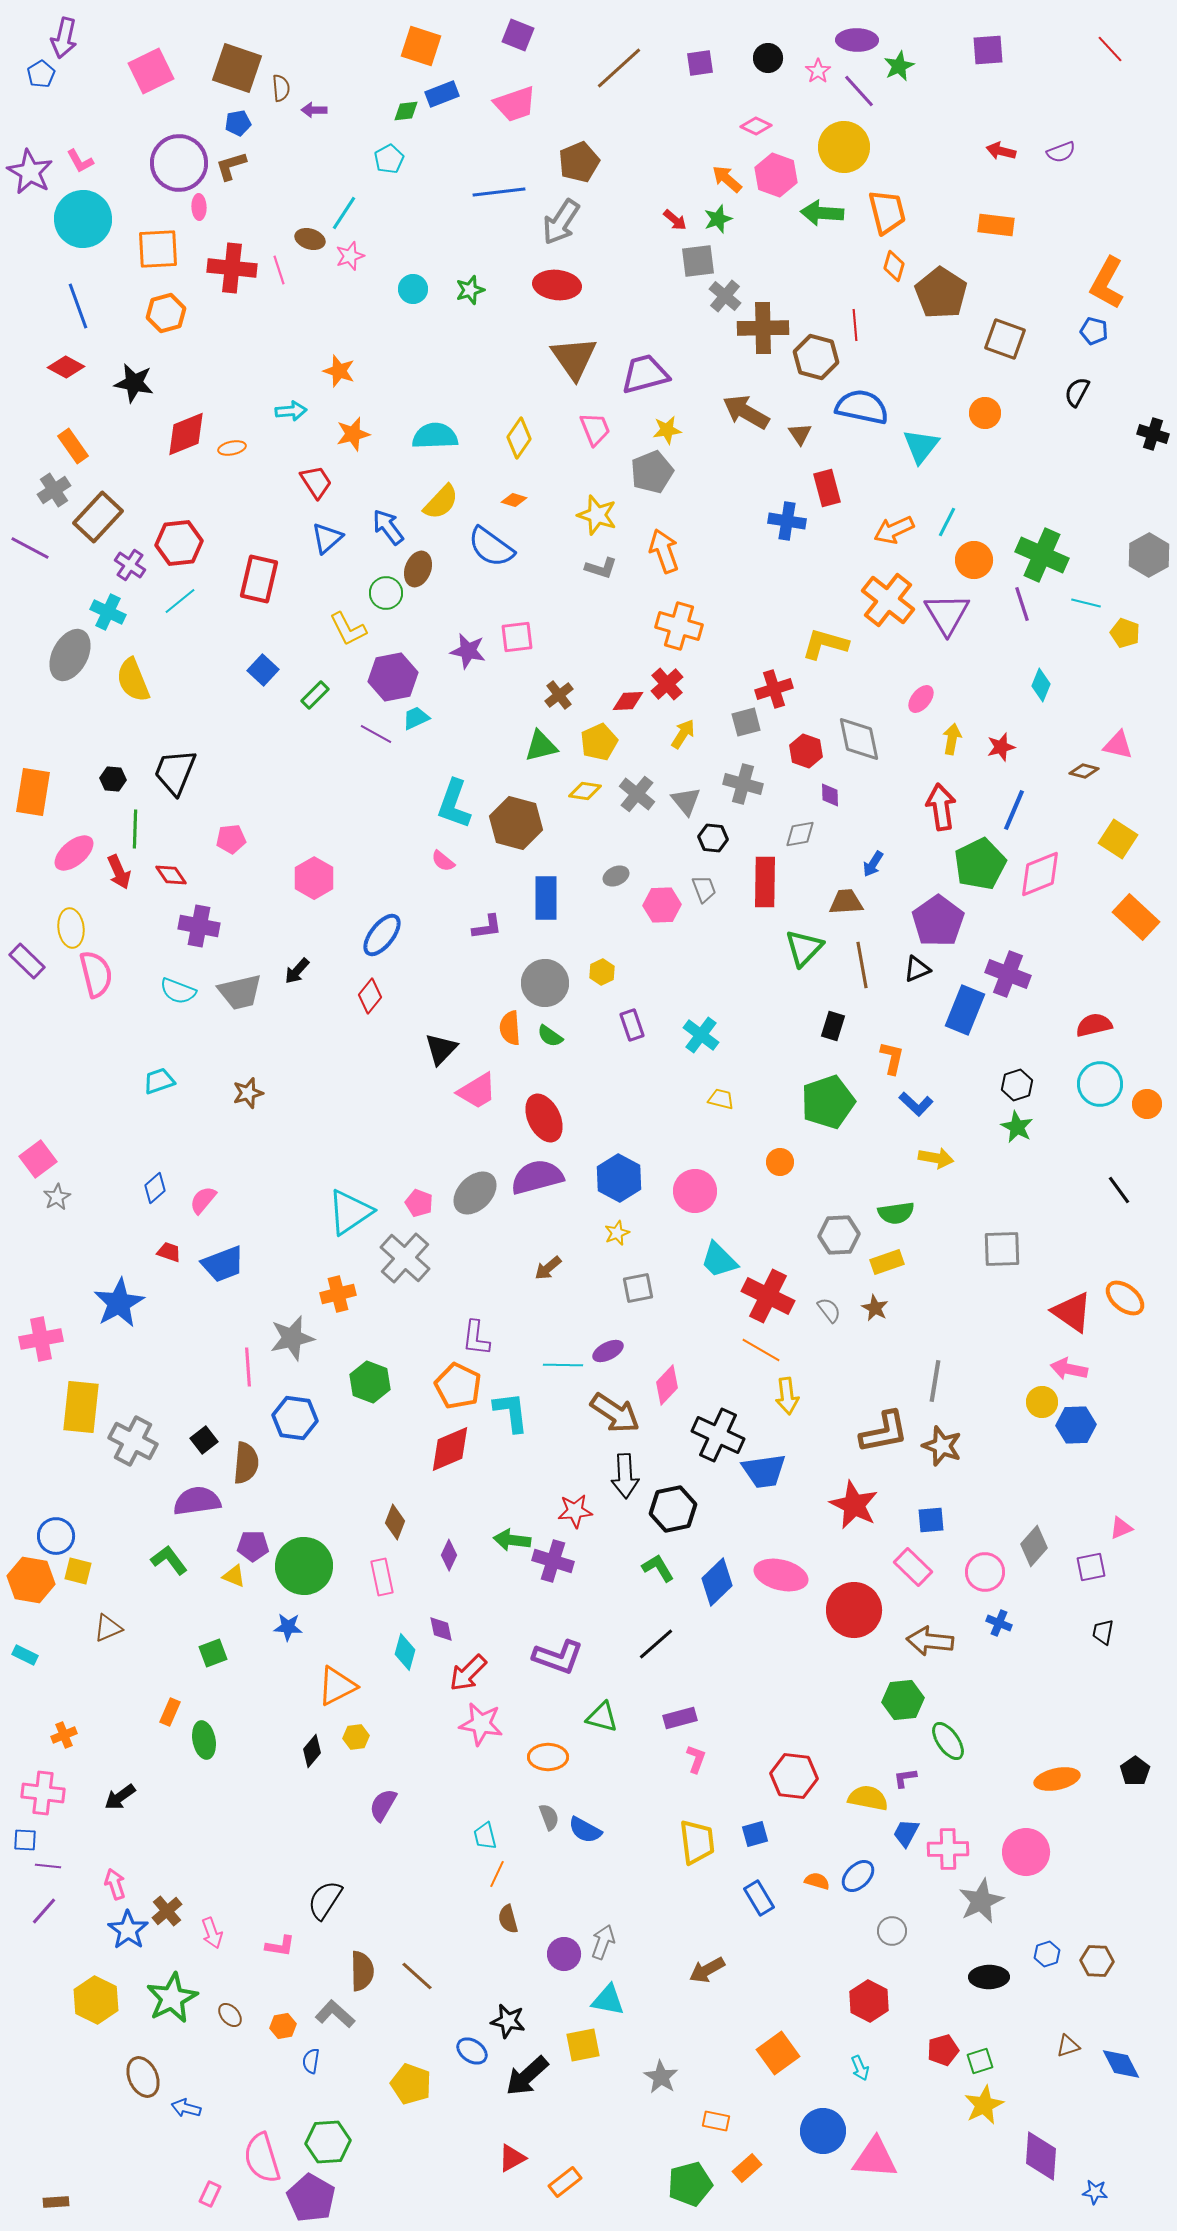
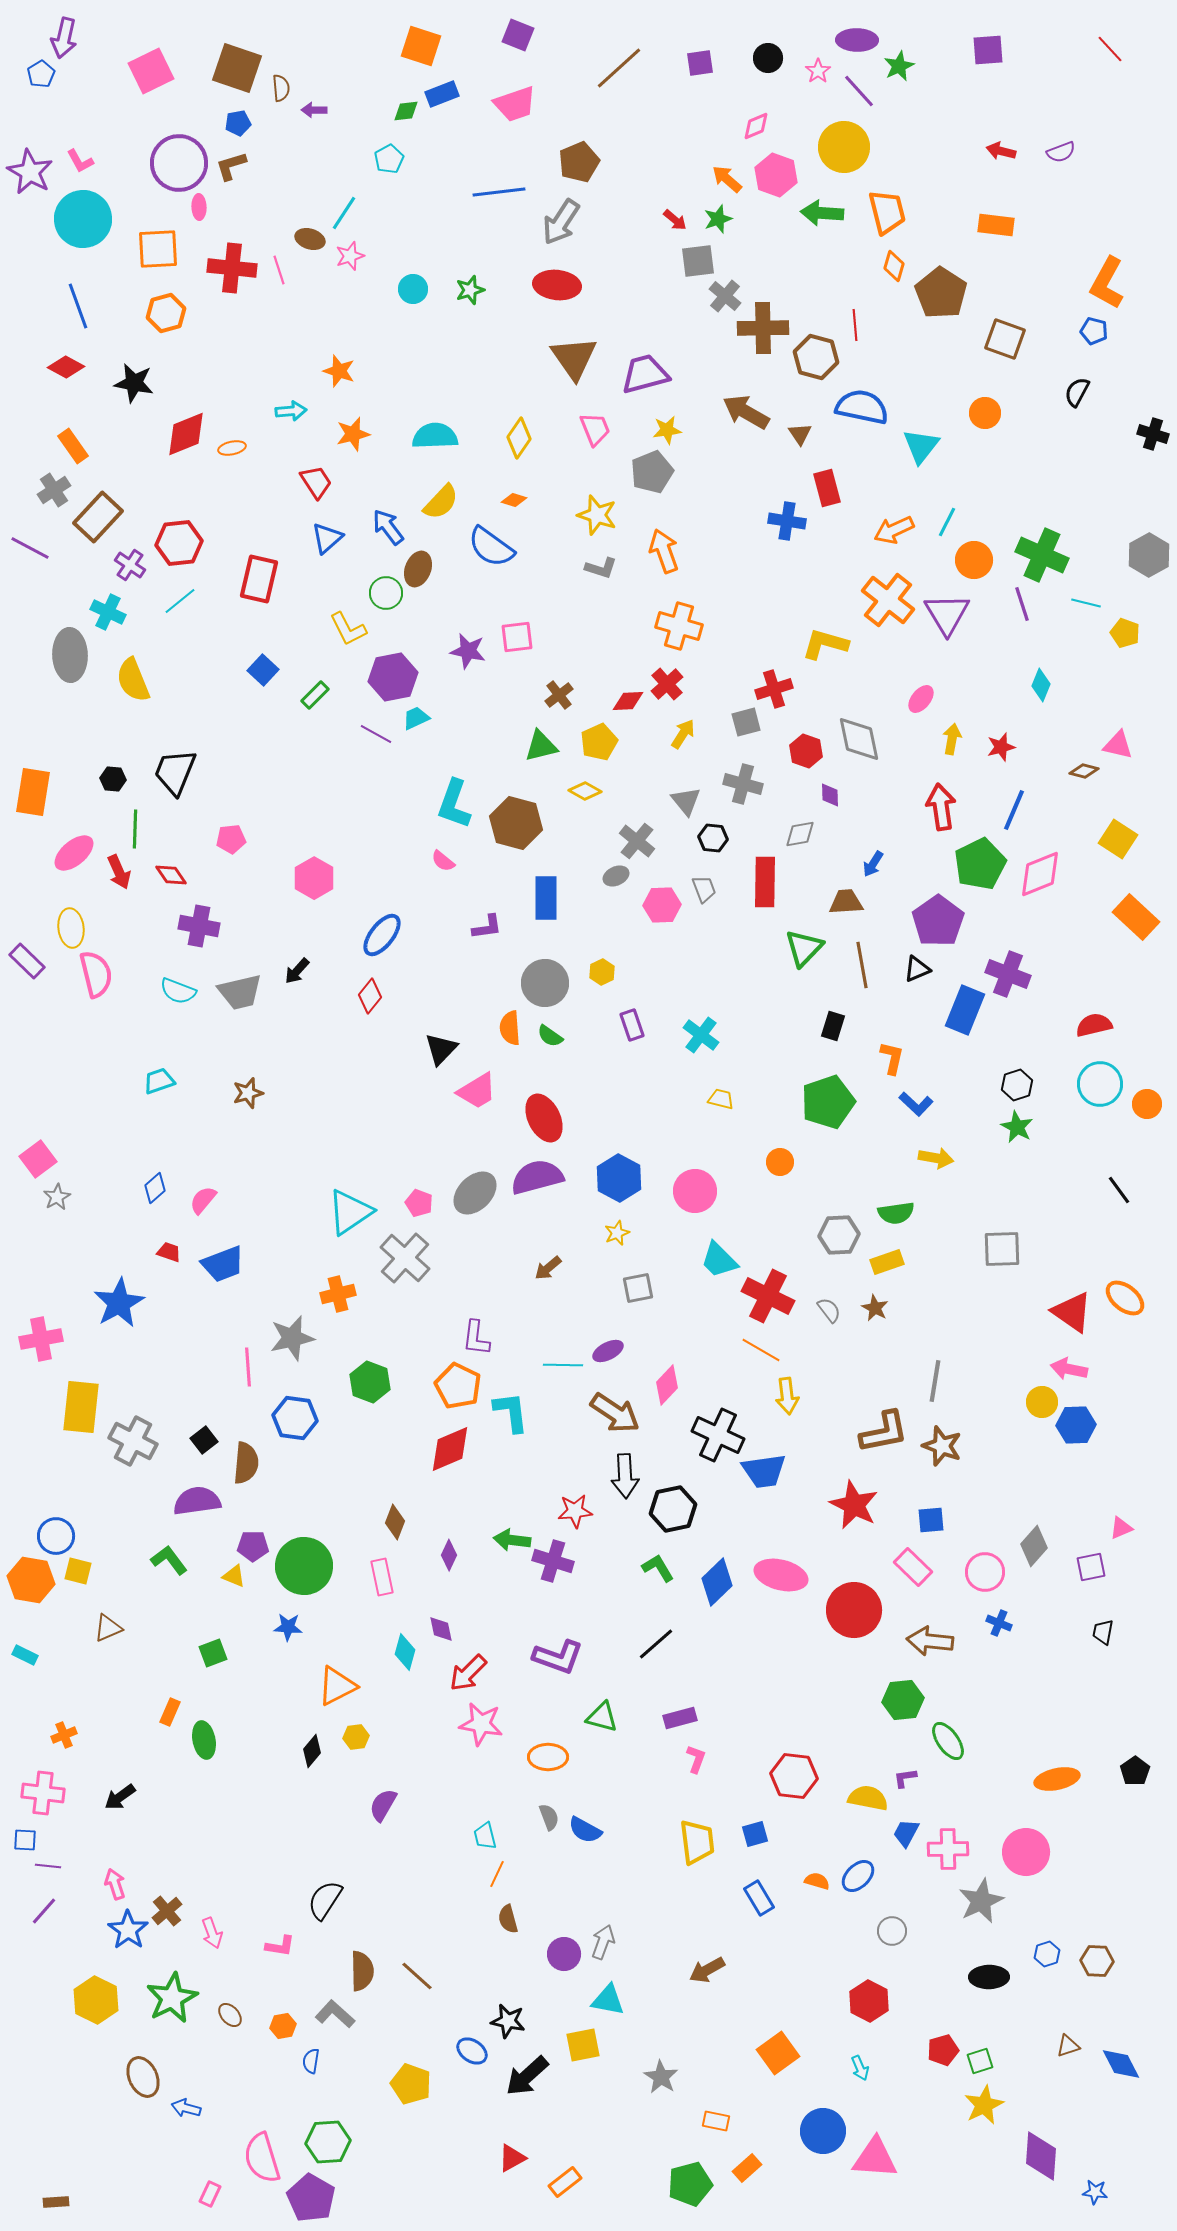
pink diamond at (756, 126): rotated 48 degrees counterclockwise
gray ellipse at (70, 655): rotated 30 degrees counterclockwise
yellow diamond at (585, 791): rotated 20 degrees clockwise
gray cross at (637, 794): moved 47 px down
